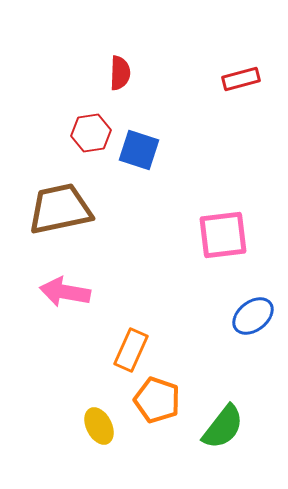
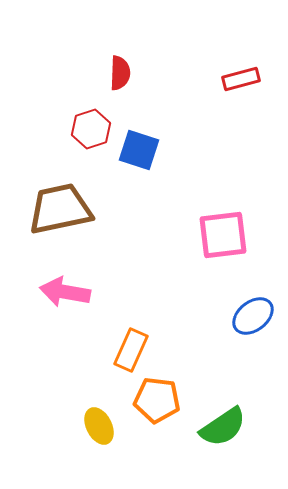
red hexagon: moved 4 px up; rotated 9 degrees counterclockwise
orange pentagon: rotated 12 degrees counterclockwise
green semicircle: rotated 18 degrees clockwise
